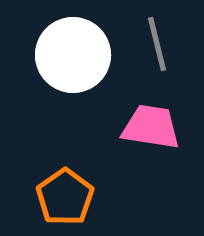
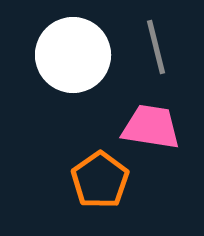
gray line: moved 1 px left, 3 px down
orange pentagon: moved 35 px right, 17 px up
